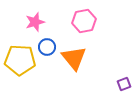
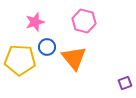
pink hexagon: rotated 25 degrees clockwise
purple square: moved 1 px right, 1 px up
